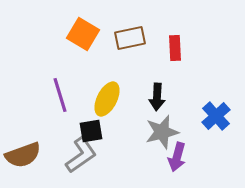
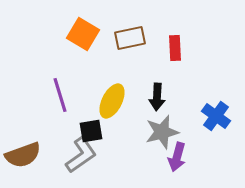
yellow ellipse: moved 5 px right, 2 px down
blue cross: rotated 12 degrees counterclockwise
